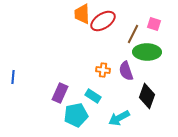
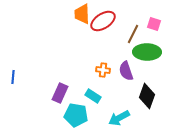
cyan pentagon: rotated 20 degrees clockwise
